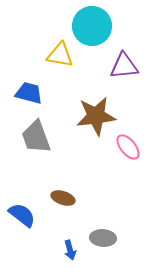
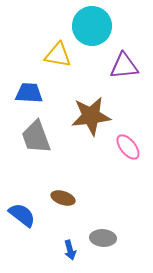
yellow triangle: moved 2 px left
blue trapezoid: rotated 12 degrees counterclockwise
brown star: moved 5 px left
